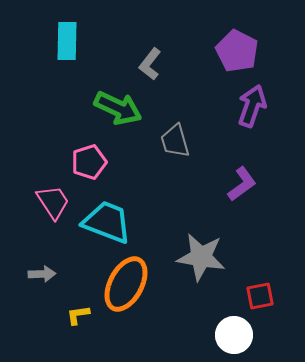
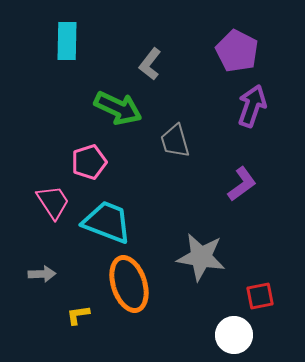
orange ellipse: moved 3 px right; rotated 46 degrees counterclockwise
